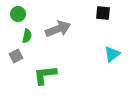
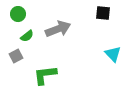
green semicircle: rotated 40 degrees clockwise
cyan triangle: moved 1 px right; rotated 36 degrees counterclockwise
